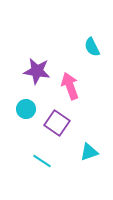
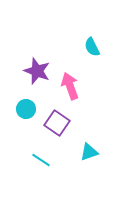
purple star: rotated 12 degrees clockwise
cyan line: moved 1 px left, 1 px up
